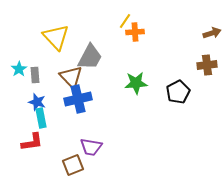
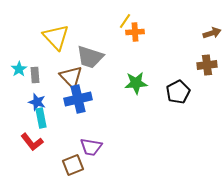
gray trapezoid: rotated 80 degrees clockwise
red L-shape: rotated 60 degrees clockwise
